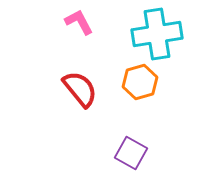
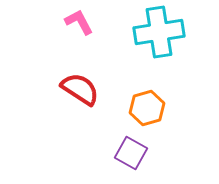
cyan cross: moved 2 px right, 2 px up
orange hexagon: moved 7 px right, 26 px down
red semicircle: rotated 18 degrees counterclockwise
